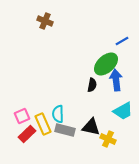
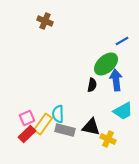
pink square: moved 5 px right, 2 px down
yellow rectangle: rotated 60 degrees clockwise
